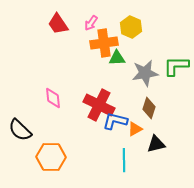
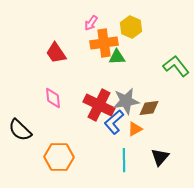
red trapezoid: moved 2 px left, 29 px down
green triangle: moved 1 px up
green L-shape: rotated 52 degrees clockwise
gray star: moved 19 px left, 28 px down
brown diamond: rotated 65 degrees clockwise
blue L-shape: moved 1 px left, 1 px down; rotated 55 degrees counterclockwise
black triangle: moved 4 px right, 13 px down; rotated 36 degrees counterclockwise
orange hexagon: moved 8 px right
